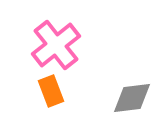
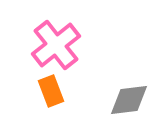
gray diamond: moved 3 px left, 2 px down
